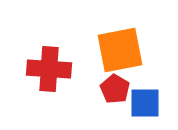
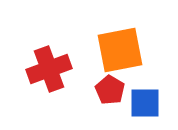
red cross: rotated 24 degrees counterclockwise
red pentagon: moved 5 px left, 1 px down
